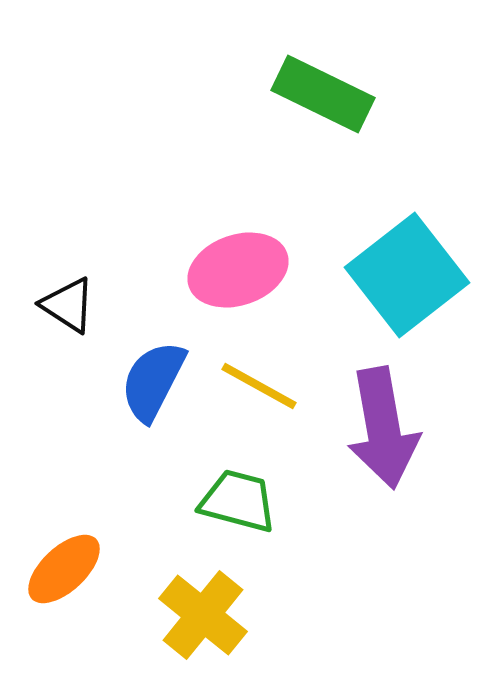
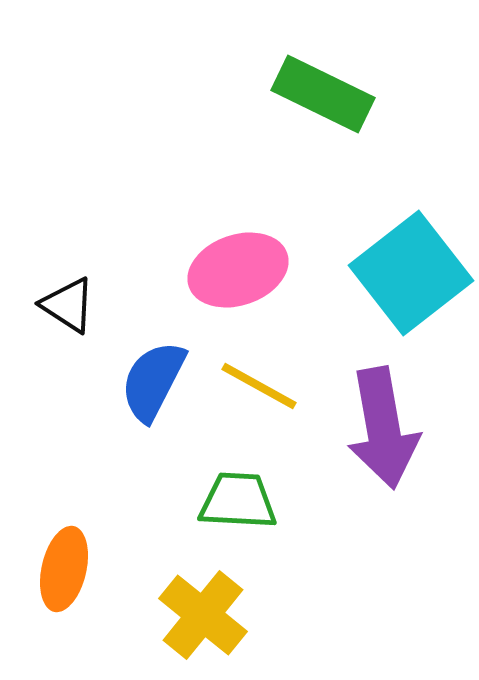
cyan square: moved 4 px right, 2 px up
green trapezoid: rotated 12 degrees counterclockwise
orange ellipse: rotated 34 degrees counterclockwise
